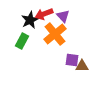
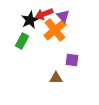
orange cross: moved 4 px up
brown triangle: moved 26 px left, 12 px down
